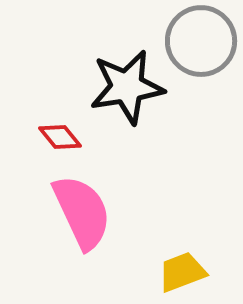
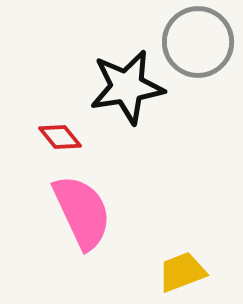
gray circle: moved 3 px left, 1 px down
